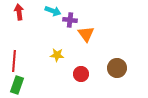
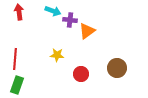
orange triangle: moved 1 px right, 3 px up; rotated 30 degrees clockwise
red line: moved 1 px right, 2 px up
